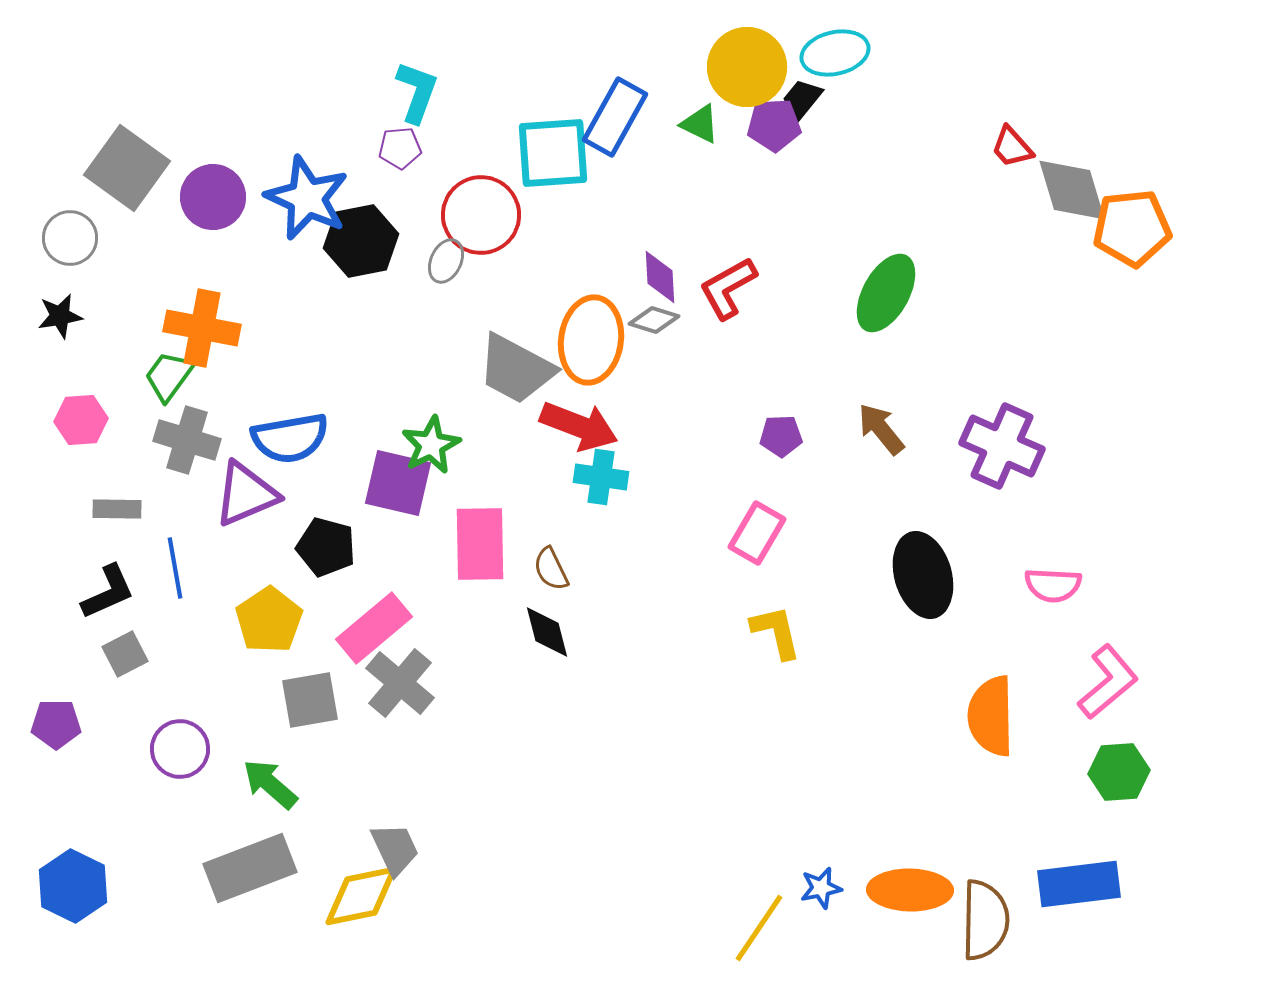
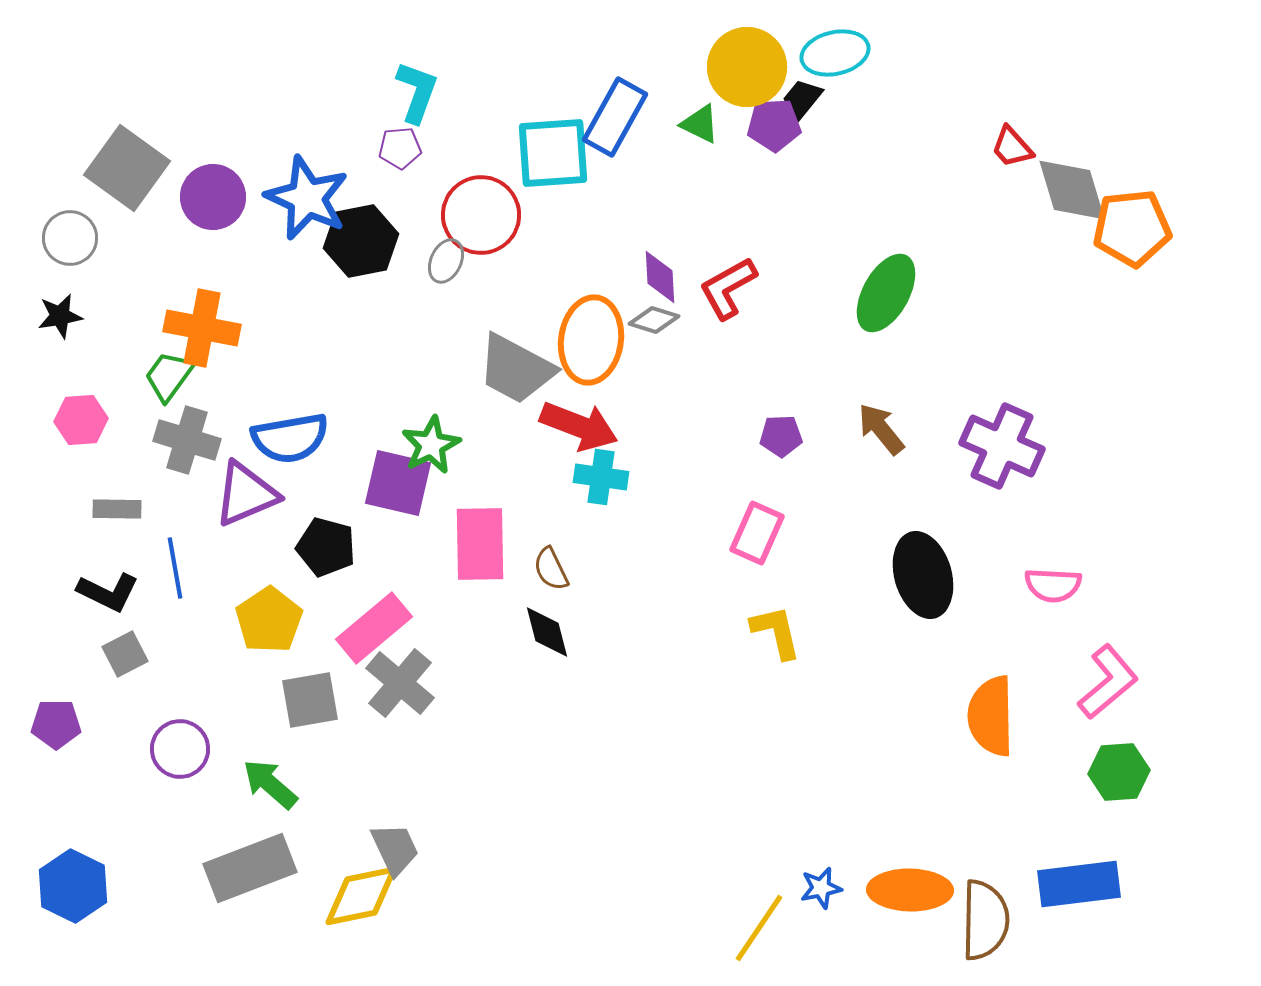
pink rectangle at (757, 533): rotated 6 degrees counterclockwise
black L-shape at (108, 592): rotated 50 degrees clockwise
